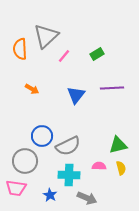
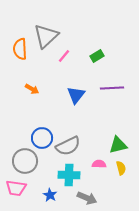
green rectangle: moved 2 px down
blue circle: moved 2 px down
pink semicircle: moved 2 px up
